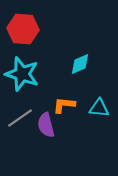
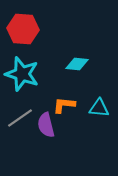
cyan diamond: moved 3 px left; rotated 30 degrees clockwise
